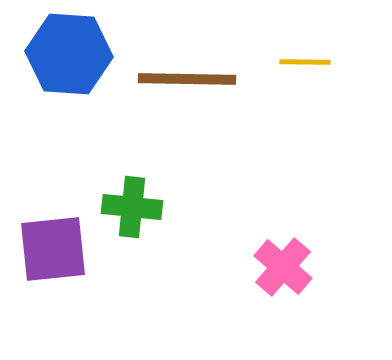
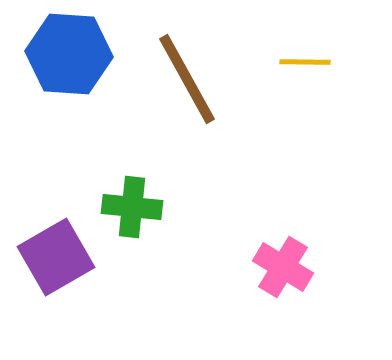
brown line: rotated 60 degrees clockwise
purple square: moved 3 px right, 8 px down; rotated 24 degrees counterclockwise
pink cross: rotated 10 degrees counterclockwise
